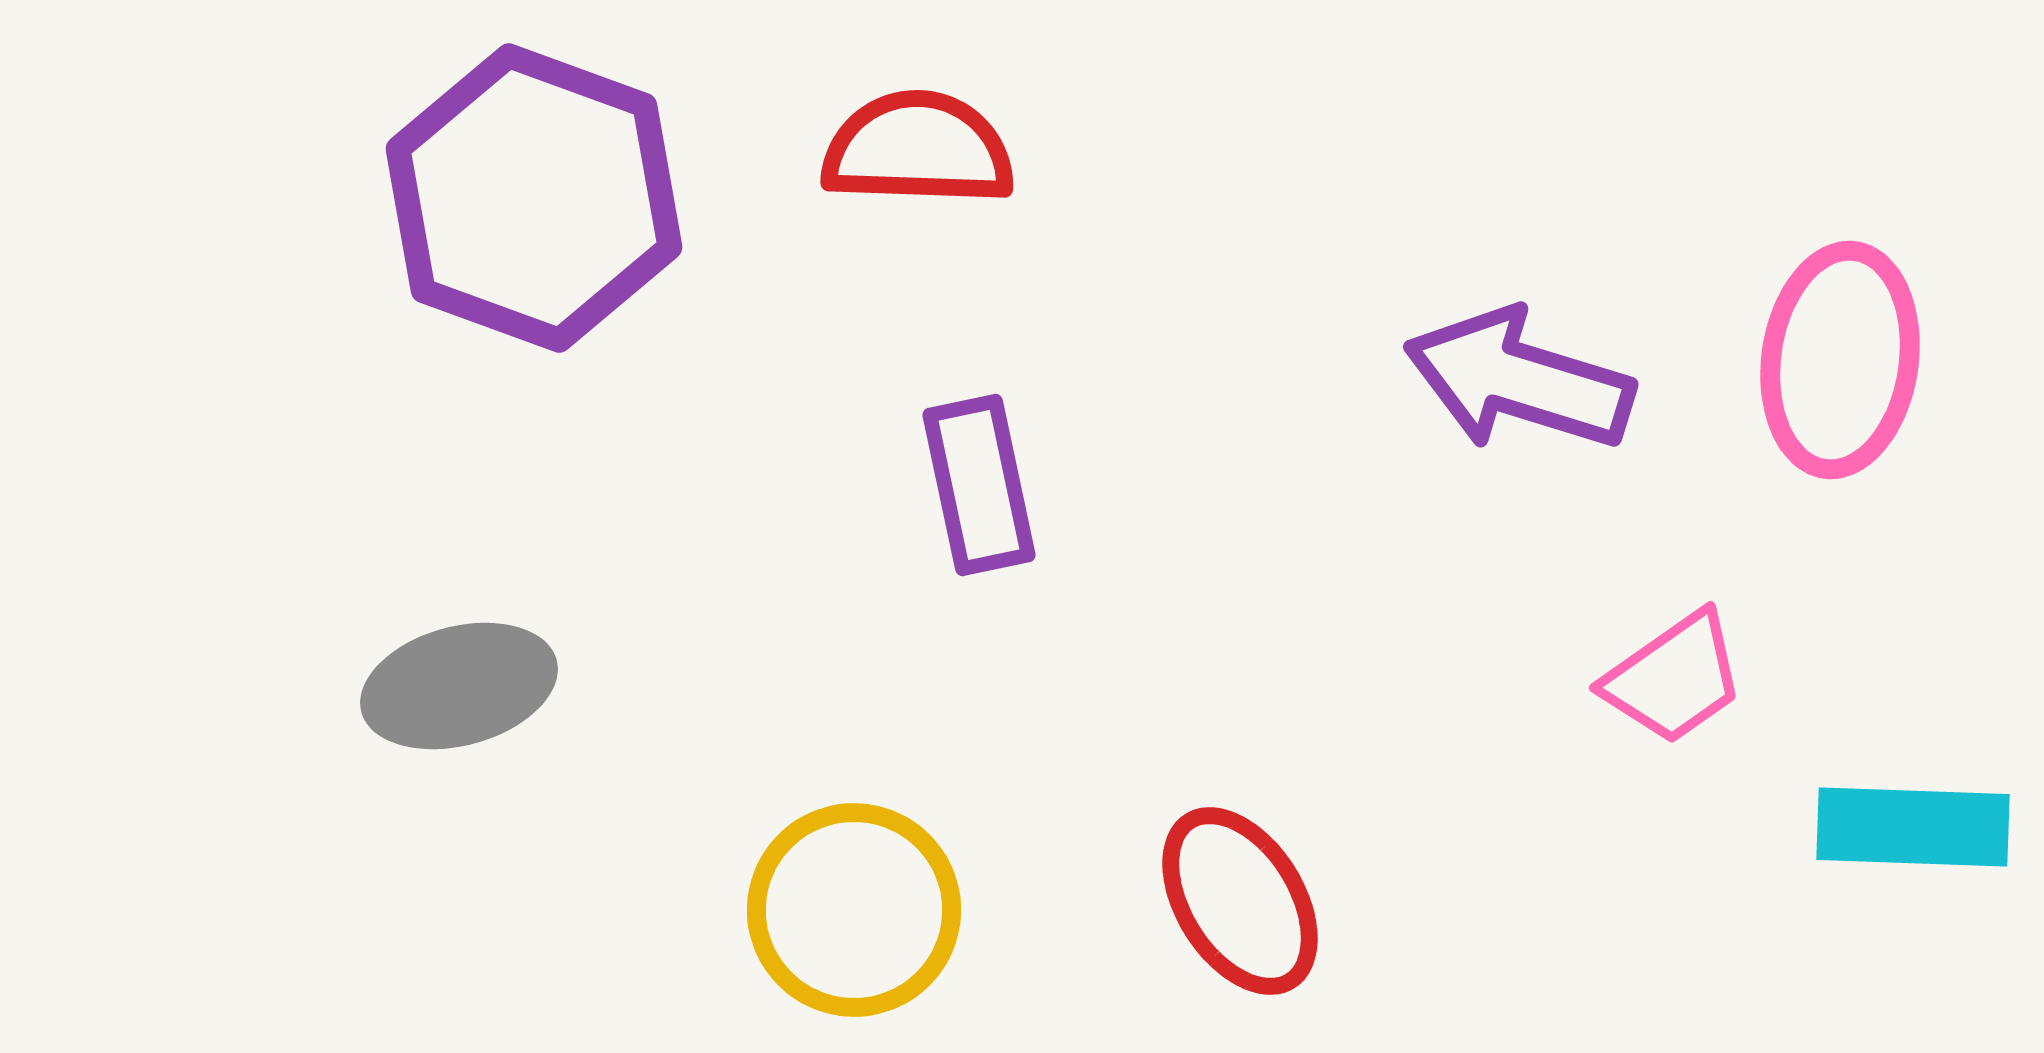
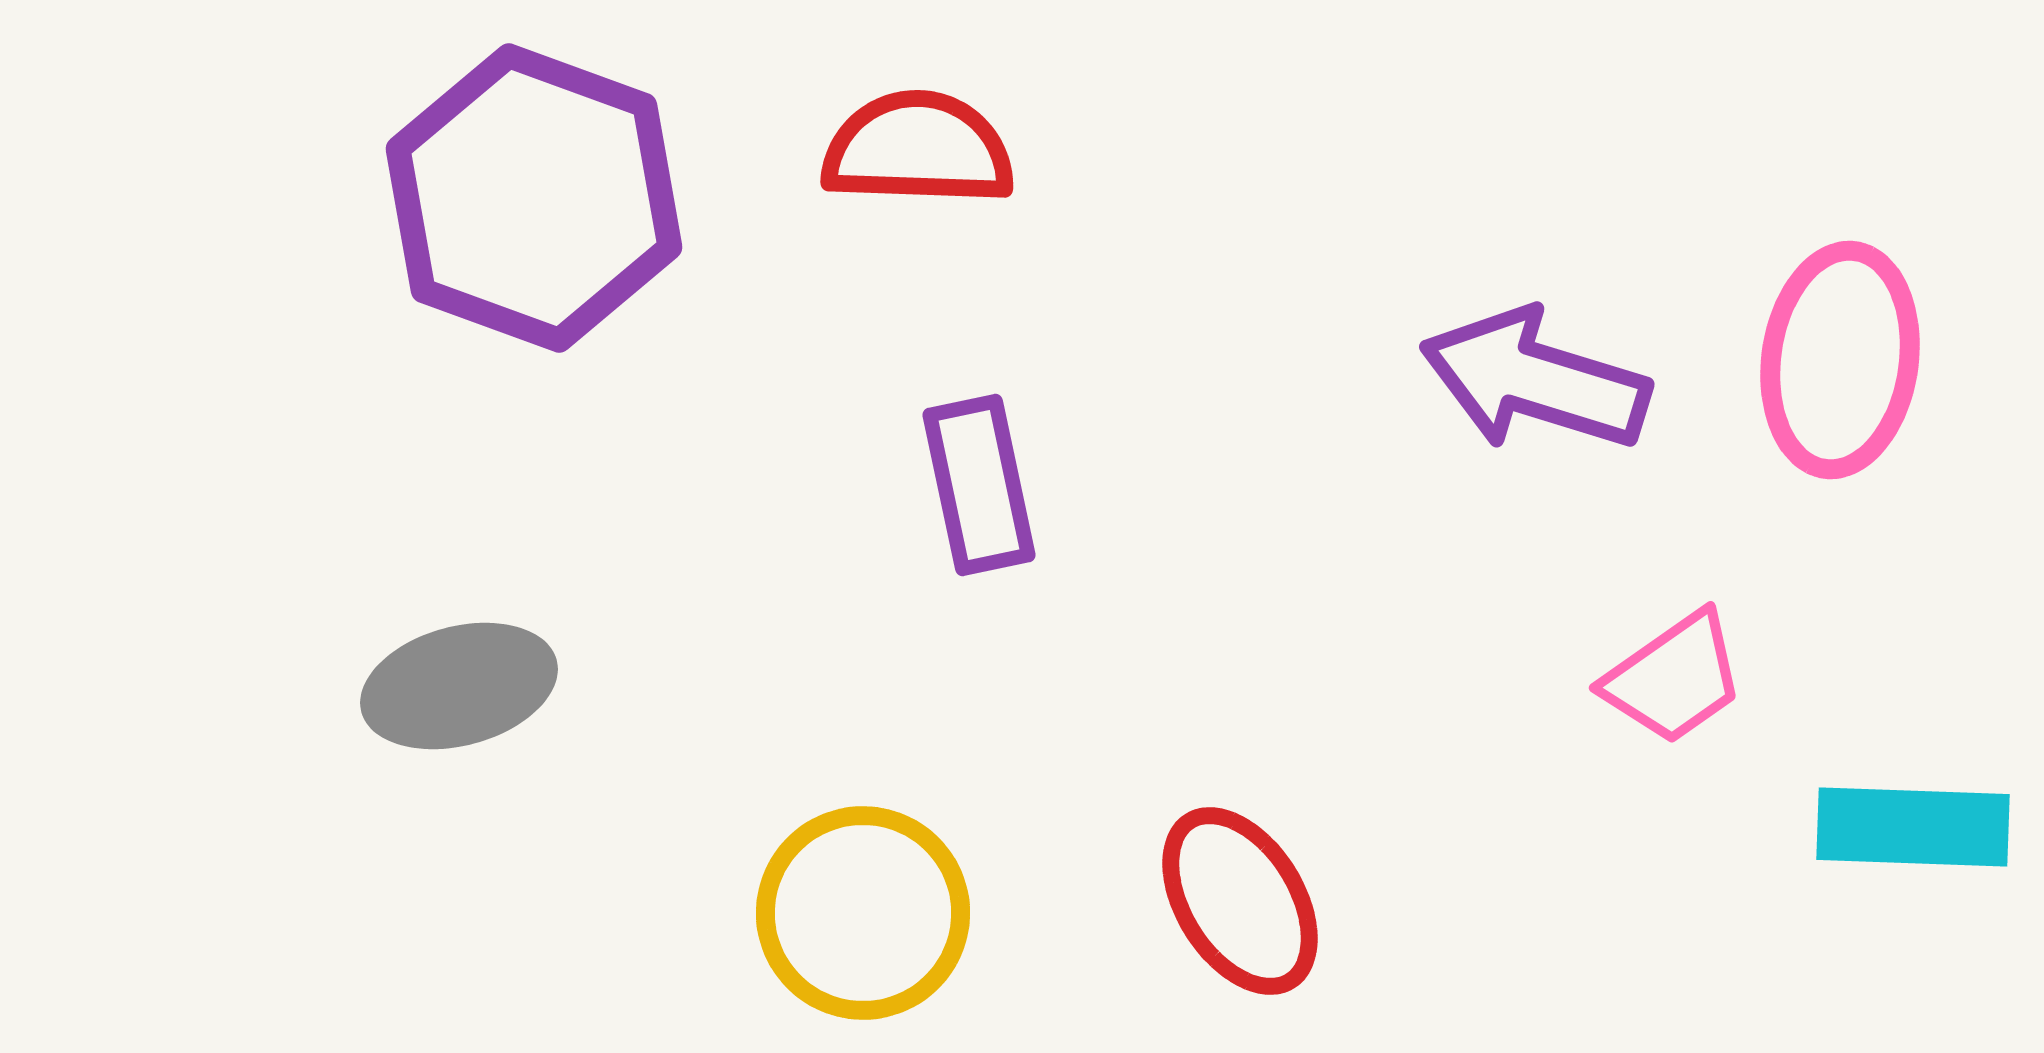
purple arrow: moved 16 px right
yellow circle: moved 9 px right, 3 px down
